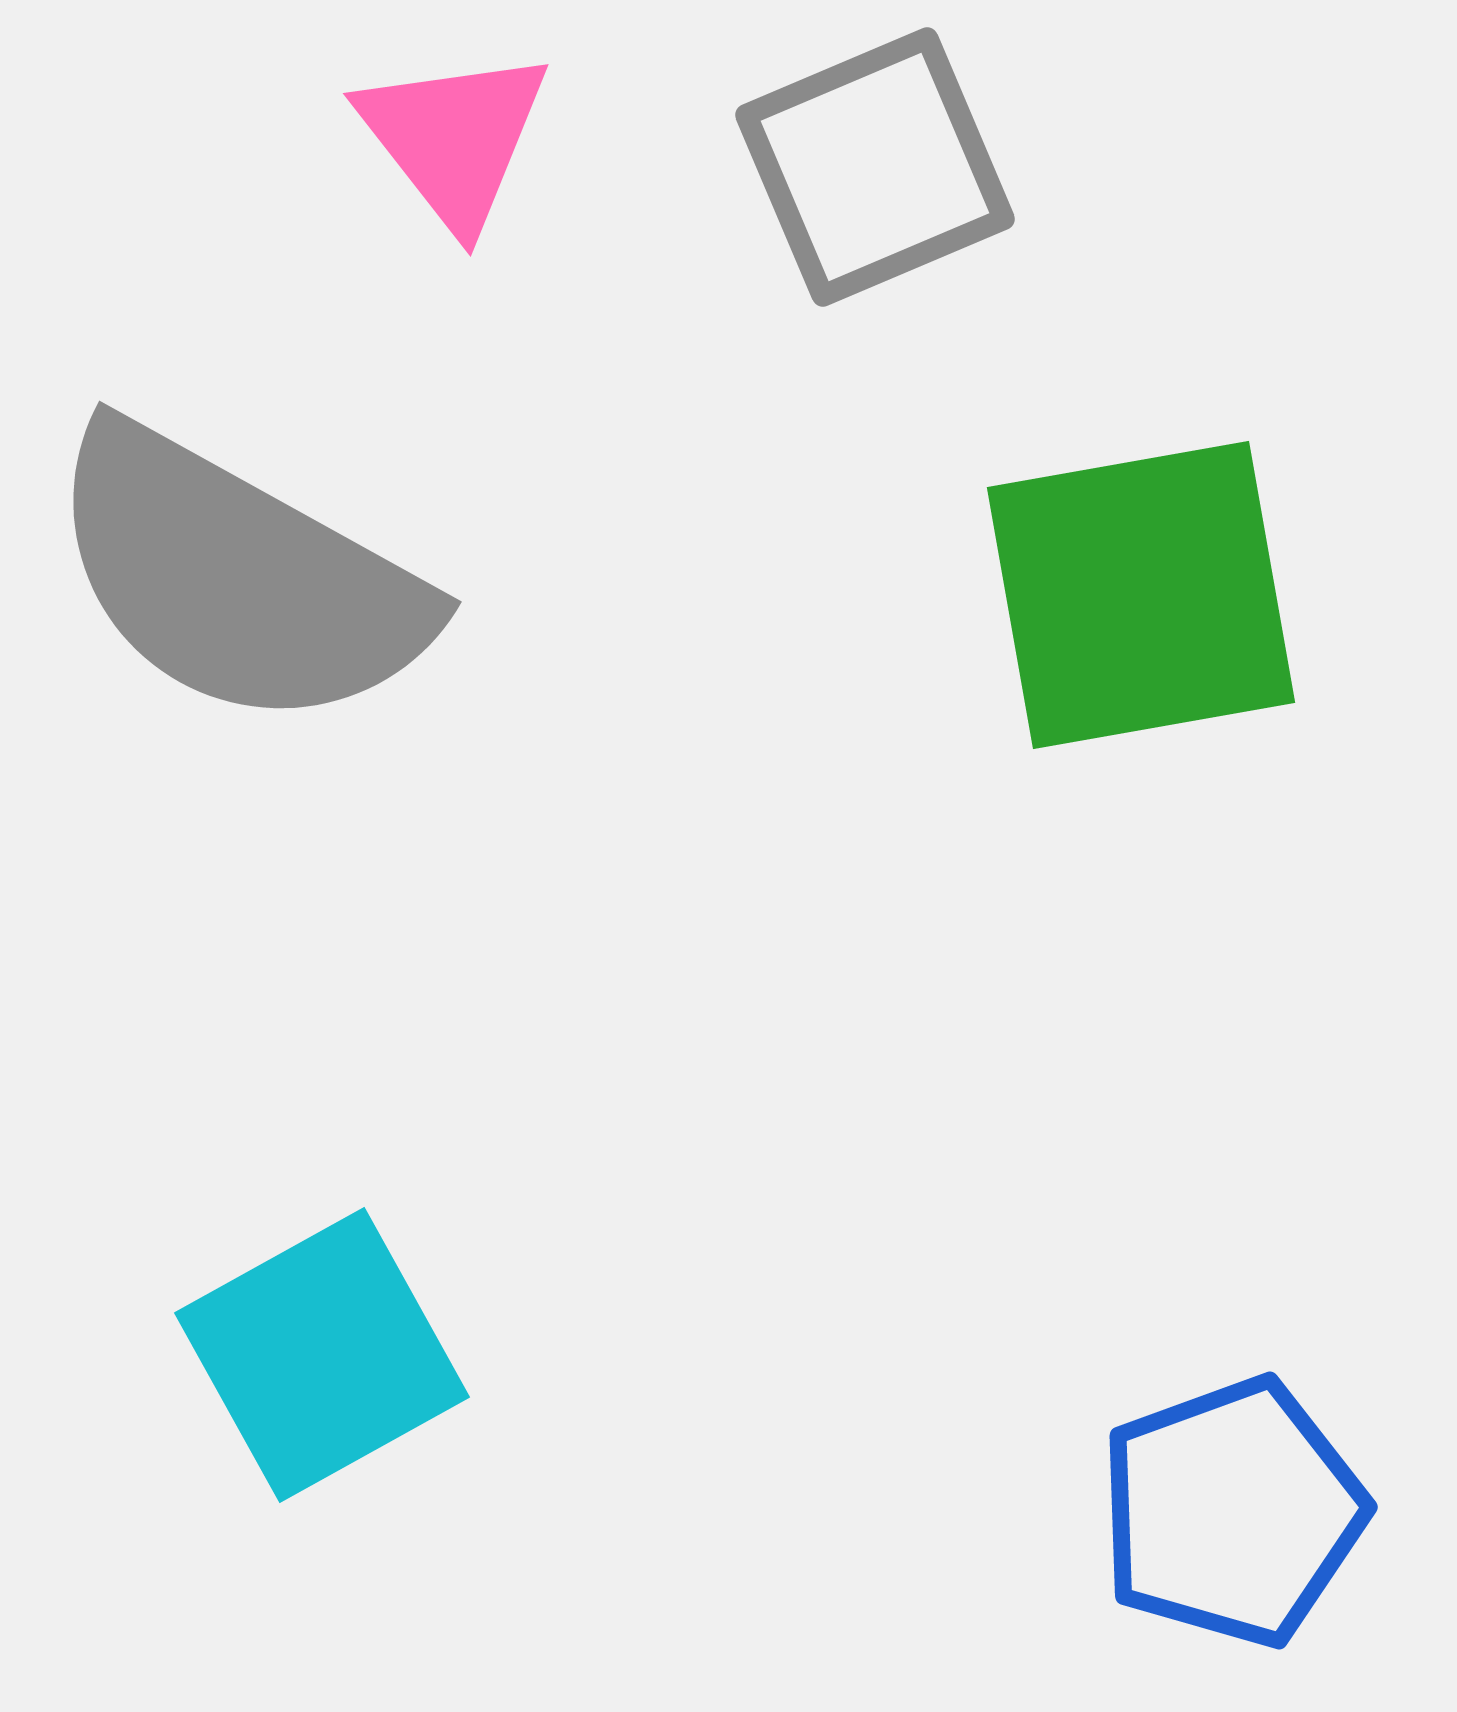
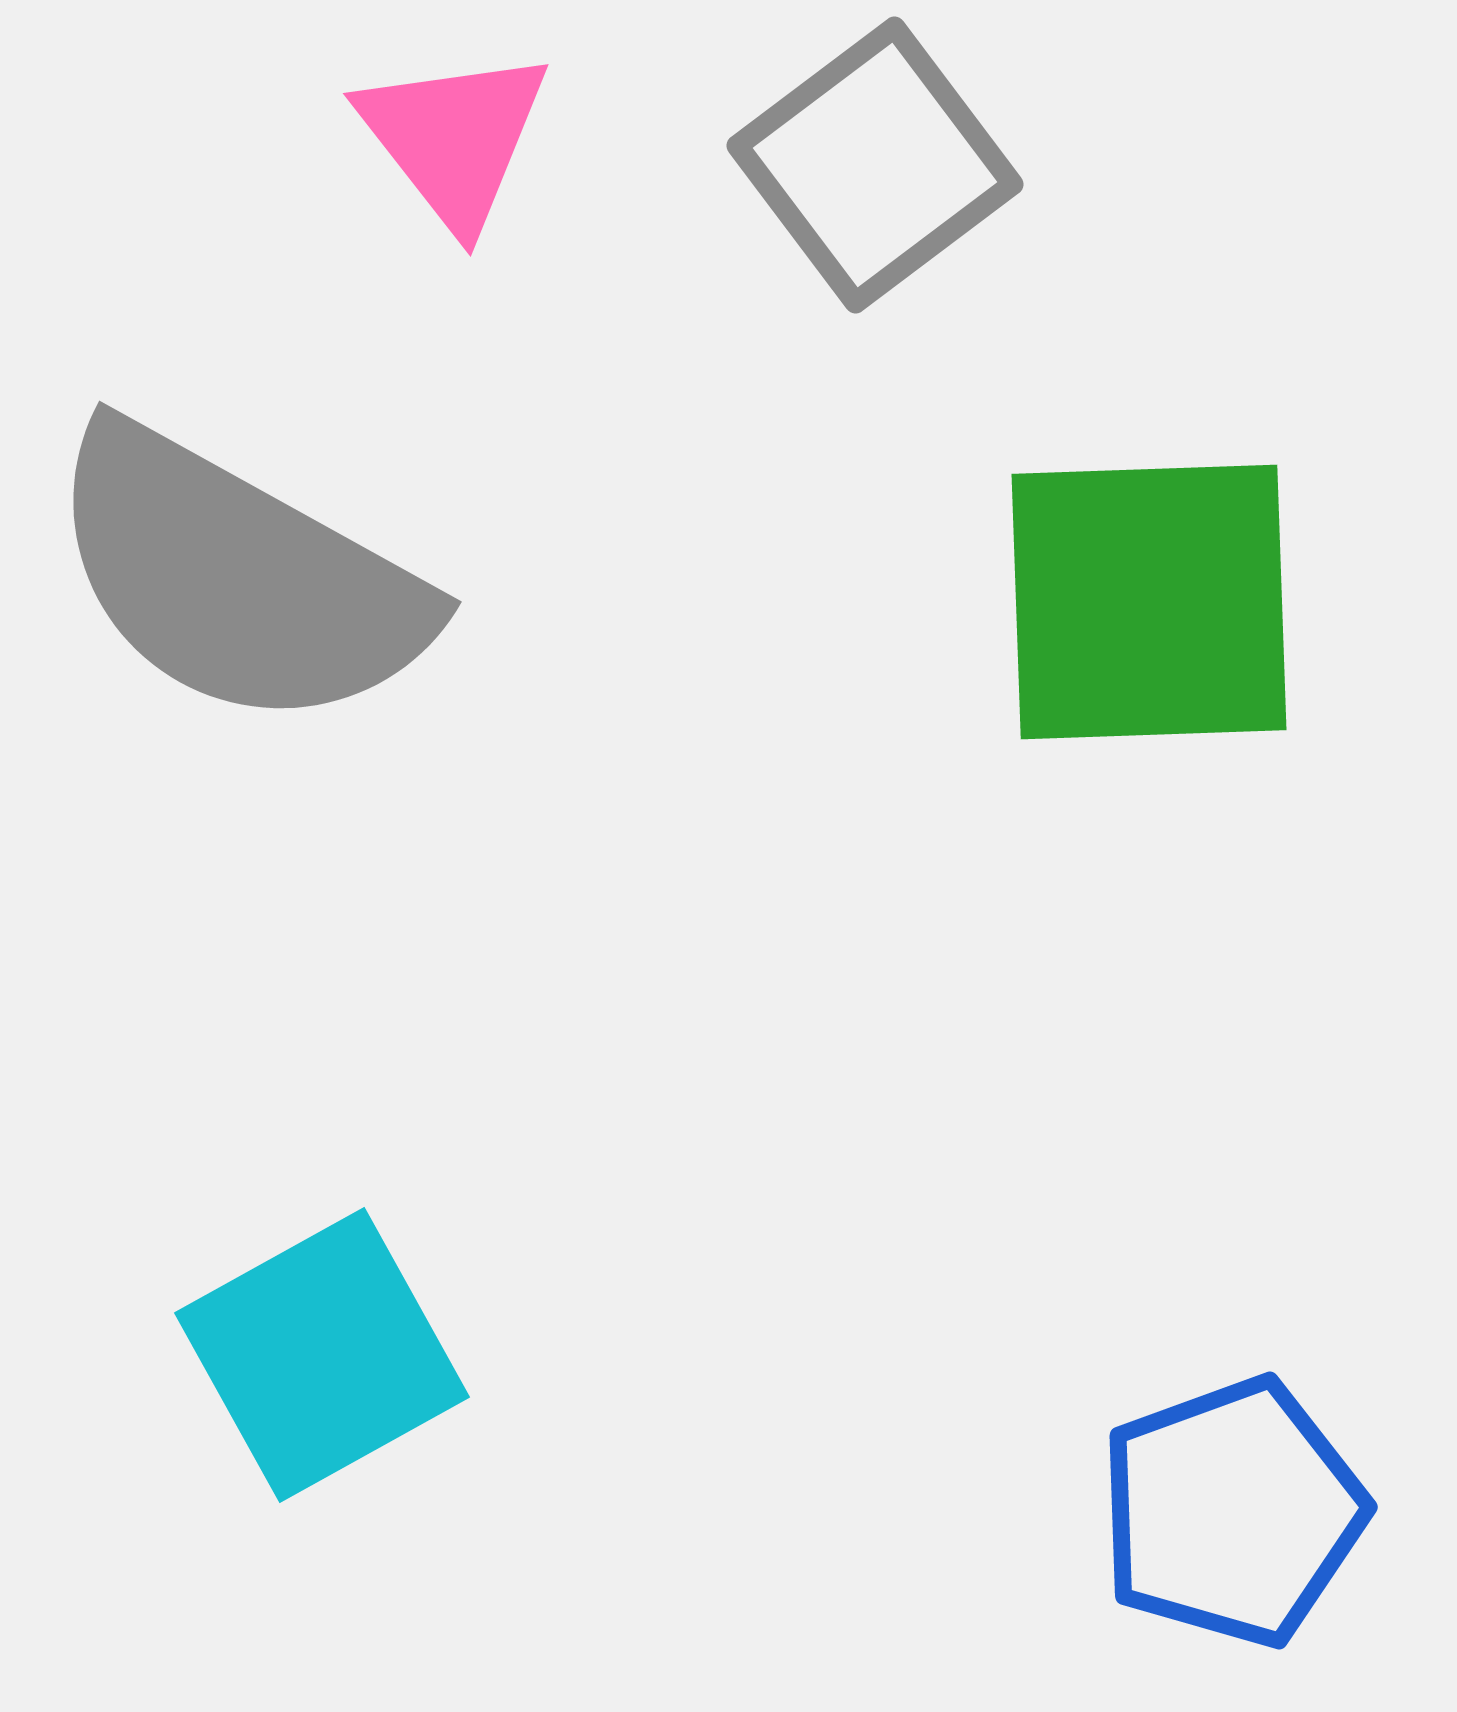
gray square: moved 2 px up; rotated 14 degrees counterclockwise
green square: moved 8 px right, 7 px down; rotated 8 degrees clockwise
